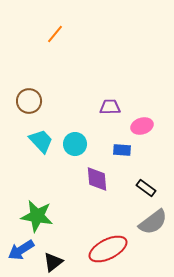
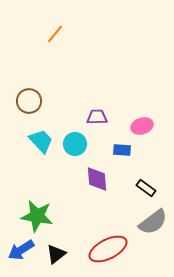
purple trapezoid: moved 13 px left, 10 px down
black triangle: moved 3 px right, 8 px up
